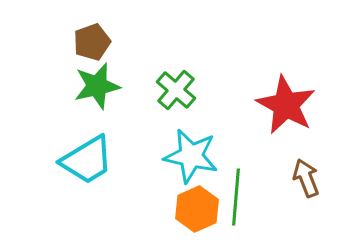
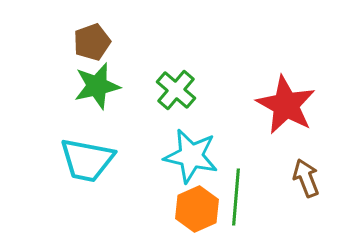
cyan trapezoid: rotated 42 degrees clockwise
